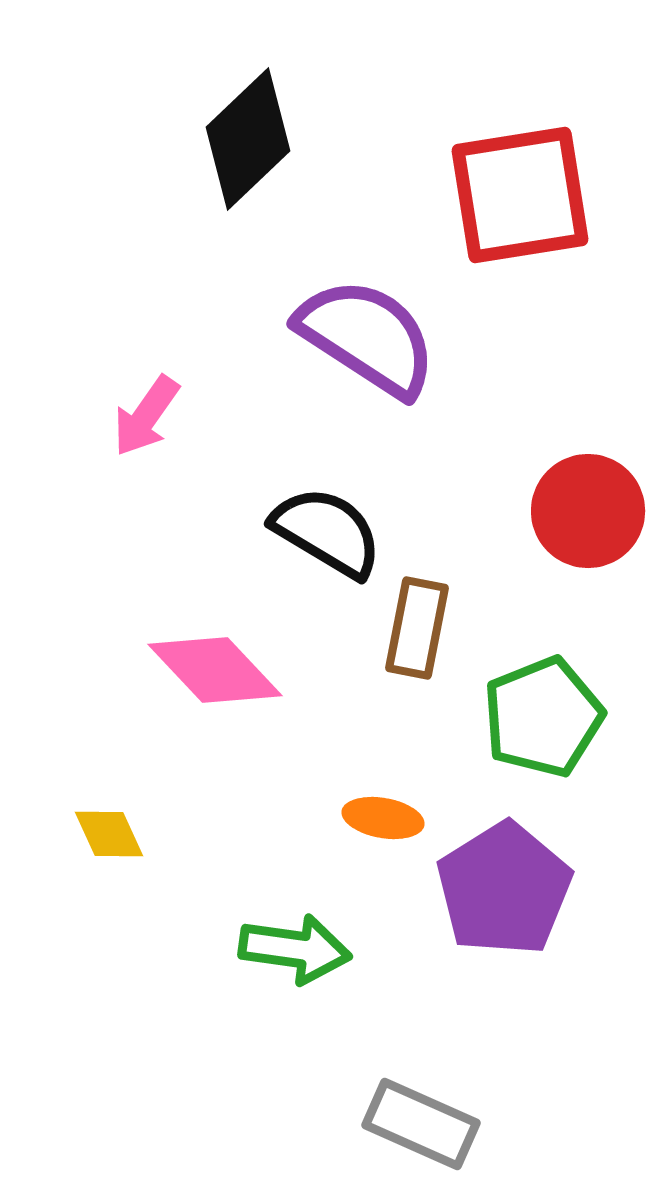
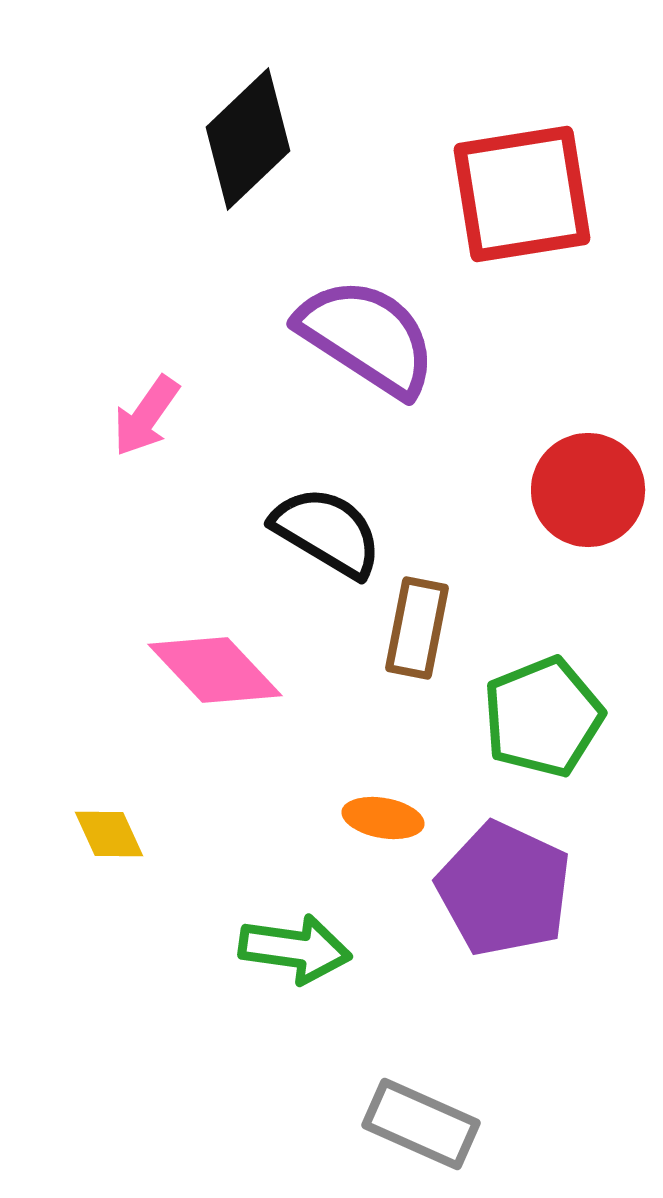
red square: moved 2 px right, 1 px up
red circle: moved 21 px up
purple pentagon: rotated 15 degrees counterclockwise
